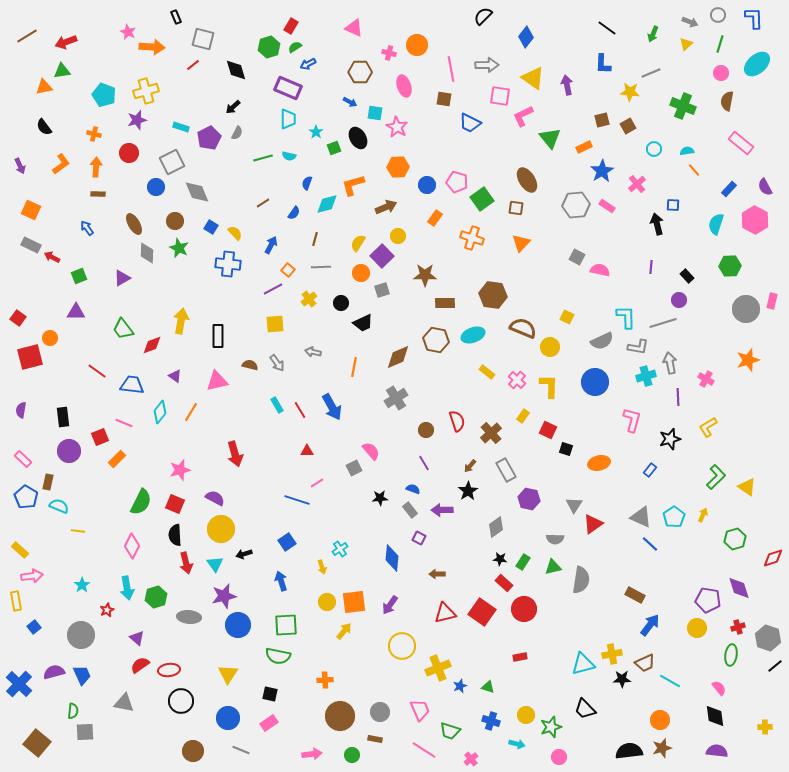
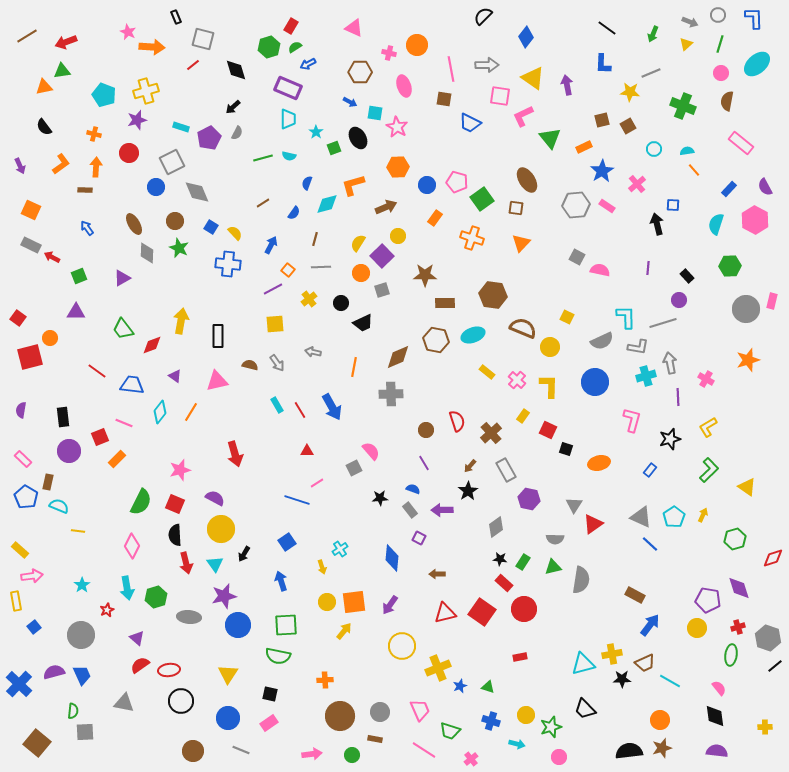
brown rectangle at (98, 194): moved 13 px left, 4 px up
purple line at (651, 267): moved 3 px left, 1 px down
gray cross at (396, 398): moved 5 px left, 4 px up; rotated 30 degrees clockwise
green L-shape at (716, 477): moved 7 px left, 7 px up
black arrow at (244, 554): rotated 42 degrees counterclockwise
